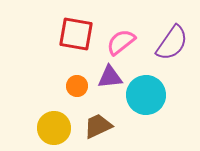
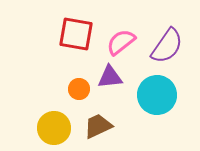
purple semicircle: moved 5 px left, 3 px down
orange circle: moved 2 px right, 3 px down
cyan circle: moved 11 px right
